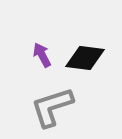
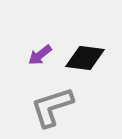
purple arrow: moved 2 px left; rotated 100 degrees counterclockwise
